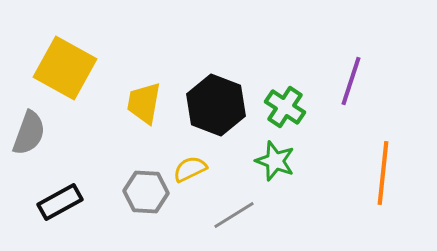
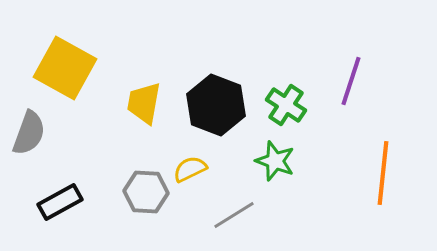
green cross: moved 1 px right, 2 px up
